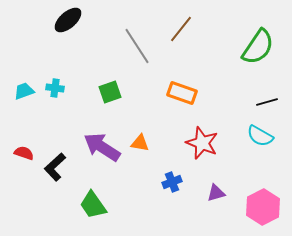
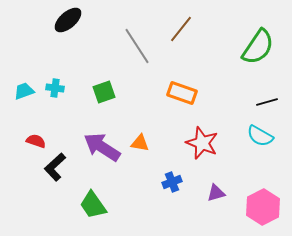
green square: moved 6 px left
red semicircle: moved 12 px right, 12 px up
